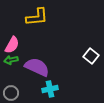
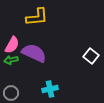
purple semicircle: moved 3 px left, 14 px up
